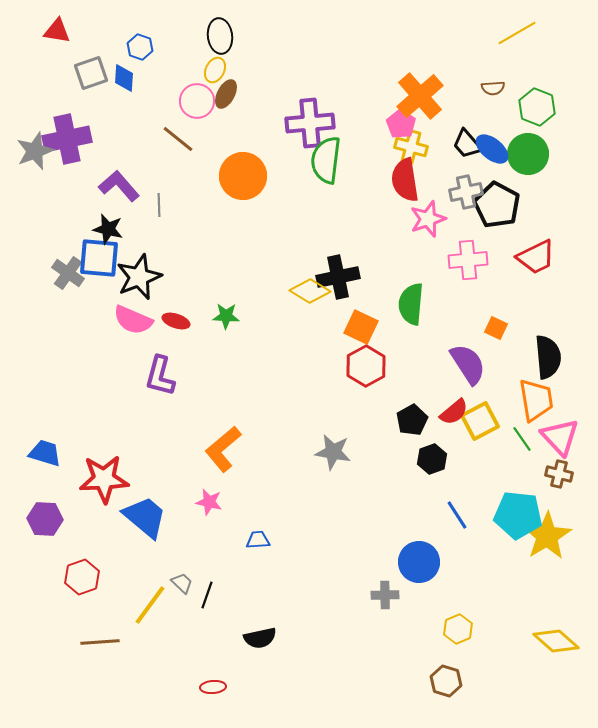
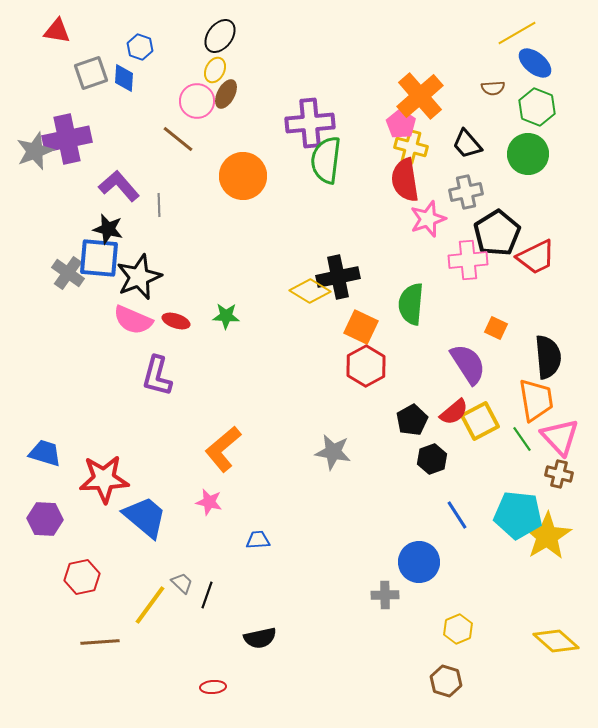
black ellipse at (220, 36): rotated 44 degrees clockwise
blue ellipse at (492, 149): moved 43 px right, 86 px up
black pentagon at (497, 205): moved 28 px down; rotated 12 degrees clockwise
purple L-shape at (160, 376): moved 3 px left
red hexagon at (82, 577): rotated 8 degrees clockwise
